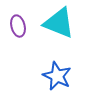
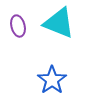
blue star: moved 5 px left, 4 px down; rotated 12 degrees clockwise
